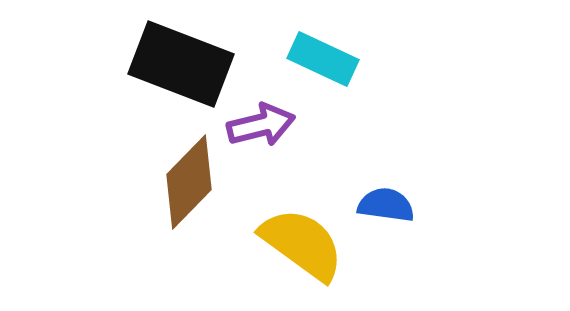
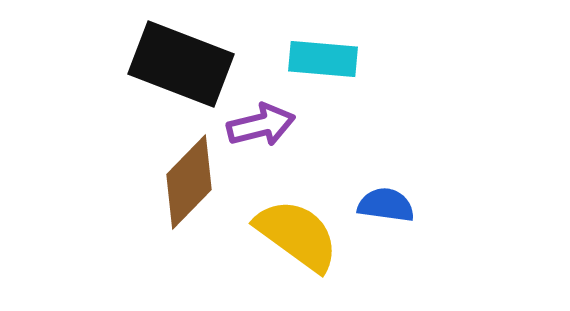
cyan rectangle: rotated 20 degrees counterclockwise
yellow semicircle: moved 5 px left, 9 px up
